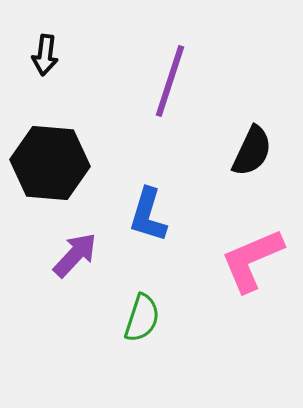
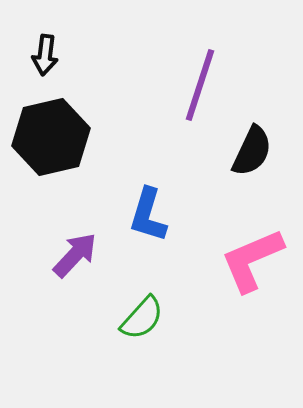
purple line: moved 30 px right, 4 px down
black hexagon: moved 1 px right, 26 px up; rotated 18 degrees counterclockwise
green semicircle: rotated 24 degrees clockwise
